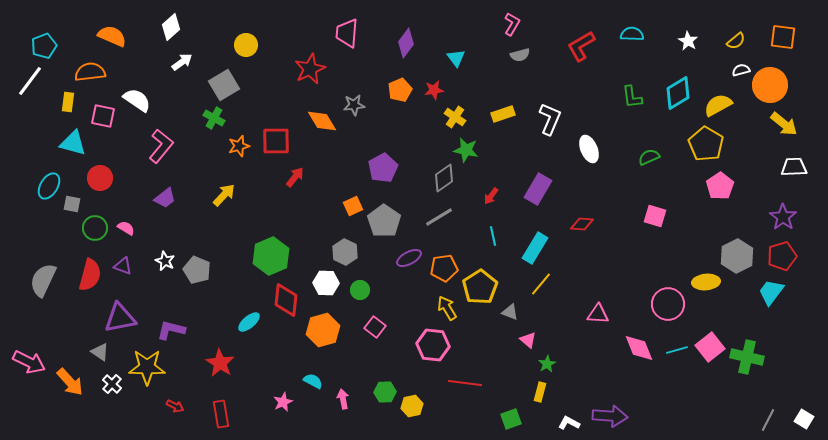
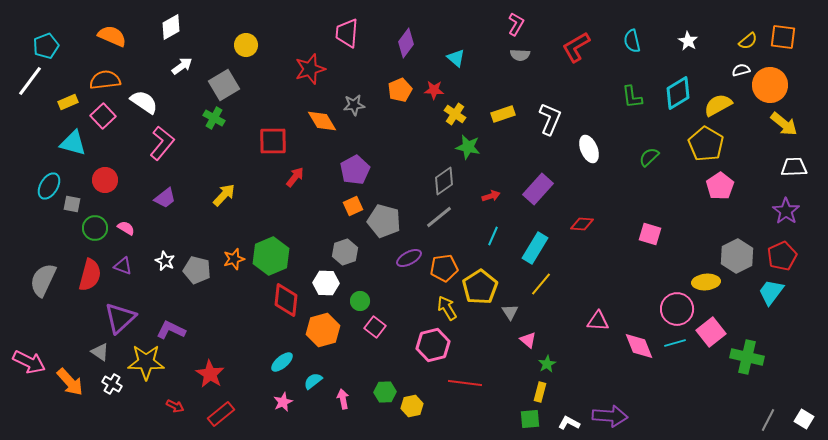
pink L-shape at (512, 24): moved 4 px right
white diamond at (171, 27): rotated 12 degrees clockwise
cyan semicircle at (632, 34): moved 7 px down; rotated 105 degrees counterclockwise
yellow semicircle at (736, 41): moved 12 px right
cyan pentagon at (44, 46): moved 2 px right
red L-shape at (581, 46): moved 5 px left, 1 px down
gray semicircle at (520, 55): rotated 18 degrees clockwise
cyan triangle at (456, 58): rotated 12 degrees counterclockwise
white arrow at (182, 62): moved 4 px down
red star at (310, 69): rotated 8 degrees clockwise
orange semicircle at (90, 72): moved 15 px right, 8 px down
red star at (434, 90): rotated 12 degrees clockwise
white semicircle at (137, 100): moved 7 px right, 2 px down
yellow rectangle at (68, 102): rotated 60 degrees clockwise
pink square at (103, 116): rotated 35 degrees clockwise
yellow cross at (455, 117): moved 3 px up
red square at (276, 141): moved 3 px left
pink L-shape at (161, 146): moved 1 px right, 3 px up
orange star at (239, 146): moved 5 px left, 113 px down
green star at (466, 150): moved 2 px right, 3 px up
green semicircle at (649, 157): rotated 20 degrees counterclockwise
purple pentagon at (383, 168): moved 28 px left, 2 px down
red circle at (100, 178): moved 5 px right, 2 px down
gray diamond at (444, 178): moved 3 px down
purple rectangle at (538, 189): rotated 12 degrees clockwise
red arrow at (491, 196): rotated 144 degrees counterclockwise
pink square at (655, 216): moved 5 px left, 18 px down
gray line at (439, 217): rotated 8 degrees counterclockwise
purple star at (783, 217): moved 3 px right, 6 px up
gray pentagon at (384, 221): rotated 20 degrees counterclockwise
cyan line at (493, 236): rotated 36 degrees clockwise
gray hexagon at (345, 252): rotated 15 degrees clockwise
red pentagon at (782, 256): rotated 8 degrees counterclockwise
gray pentagon at (197, 270): rotated 8 degrees counterclockwise
green circle at (360, 290): moved 11 px down
pink circle at (668, 304): moved 9 px right, 5 px down
gray triangle at (510, 312): rotated 36 degrees clockwise
pink triangle at (598, 314): moved 7 px down
purple triangle at (120, 318): rotated 32 degrees counterclockwise
cyan ellipse at (249, 322): moved 33 px right, 40 px down
purple L-shape at (171, 330): rotated 12 degrees clockwise
pink hexagon at (433, 345): rotated 20 degrees counterclockwise
pink square at (710, 347): moved 1 px right, 15 px up
pink diamond at (639, 348): moved 2 px up
cyan line at (677, 350): moved 2 px left, 7 px up
red star at (220, 363): moved 10 px left, 11 px down
yellow star at (147, 367): moved 1 px left, 5 px up
cyan semicircle at (313, 381): rotated 66 degrees counterclockwise
white cross at (112, 384): rotated 12 degrees counterclockwise
red rectangle at (221, 414): rotated 60 degrees clockwise
green square at (511, 419): moved 19 px right; rotated 15 degrees clockwise
